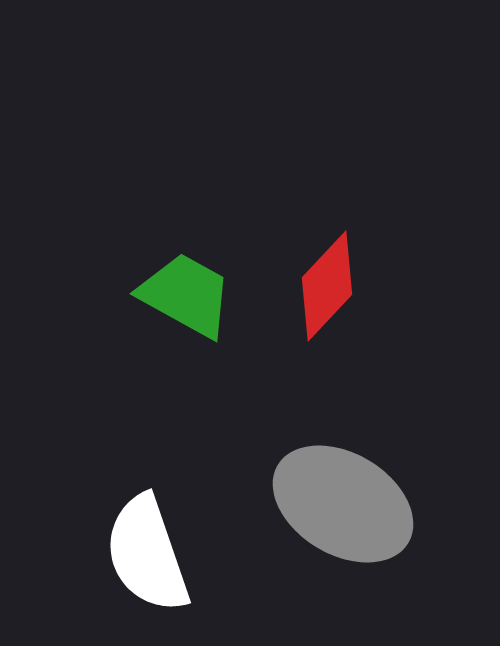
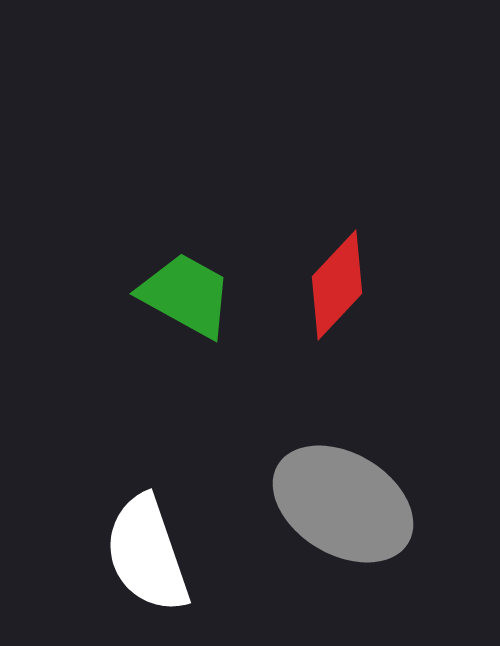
red diamond: moved 10 px right, 1 px up
